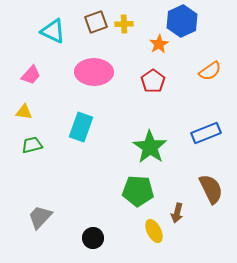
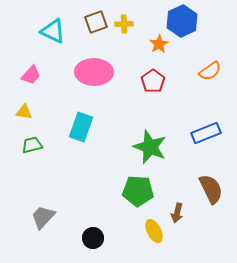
green star: rotated 12 degrees counterclockwise
gray trapezoid: moved 3 px right
